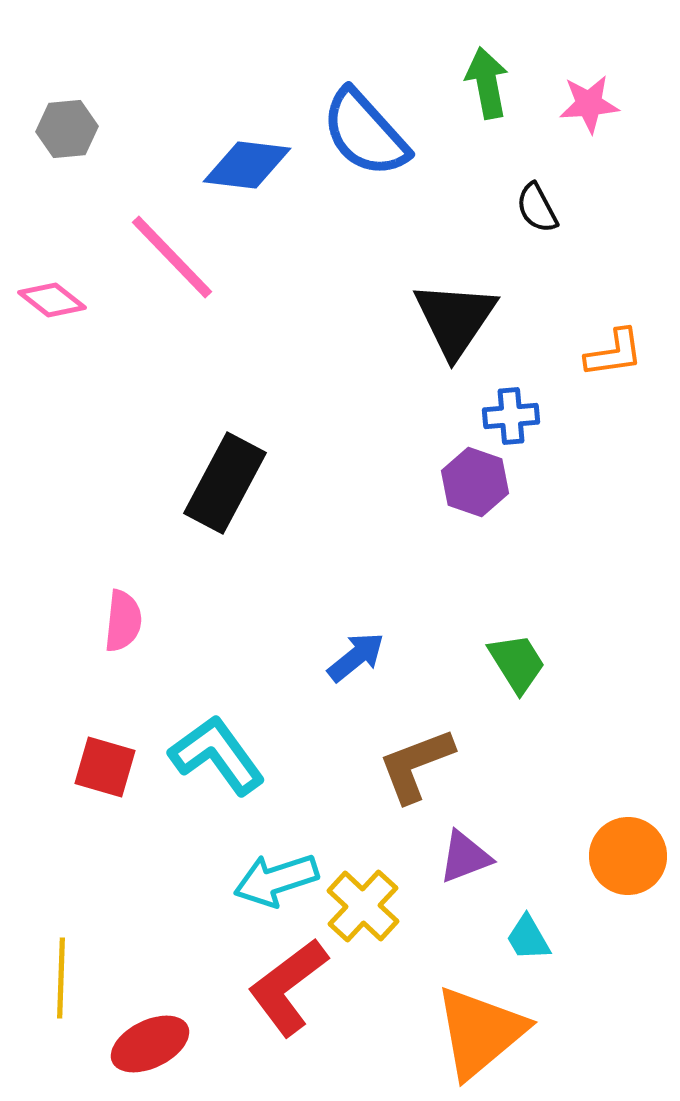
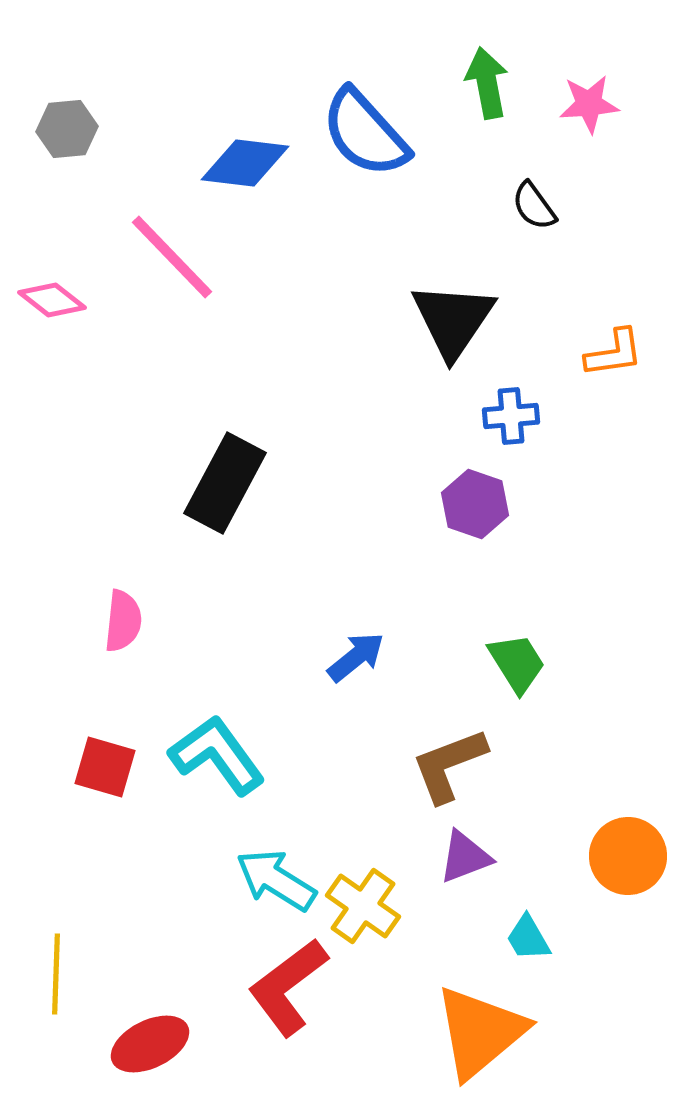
blue diamond: moved 2 px left, 2 px up
black semicircle: moved 3 px left, 2 px up; rotated 8 degrees counterclockwise
black triangle: moved 2 px left, 1 px down
purple hexagon: moved 22 px down
brown L-shape: moved 33 px right
cyan arrow: rotated 50 degrees clockwise
yellow cross: rotated 8 degrees counterclockwise
yellow line: moved 5 px left, 4 px up
